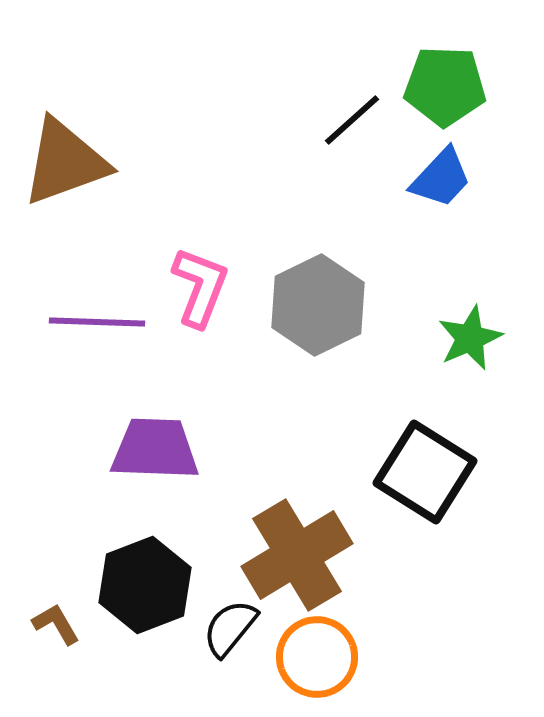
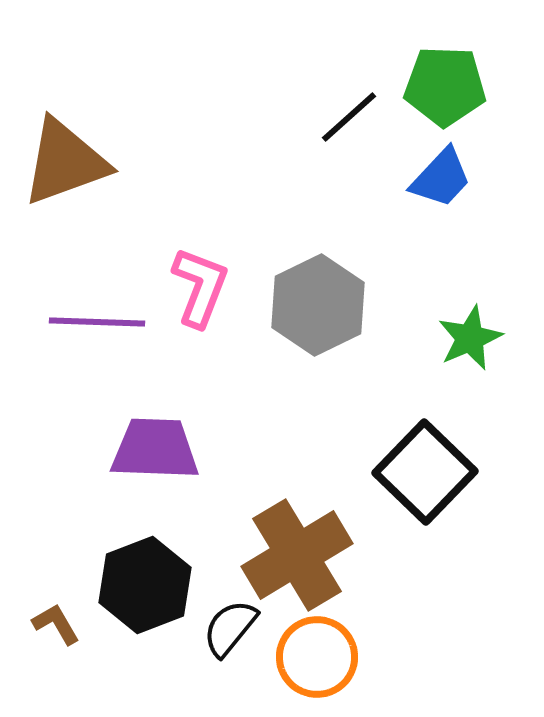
black line: moved 3 px left, 3 px up
black square: rotated 12 degrees clockwise
